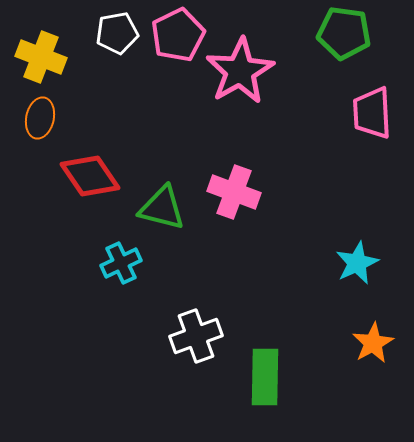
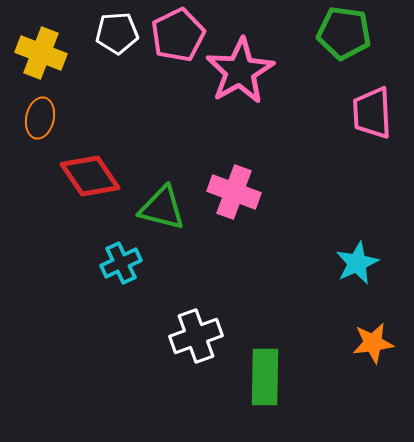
white pentagon: rotated 6 degrees clockwise
yellow cross: moved 4 px up
orange star: rotated 21 degrees clockwise
